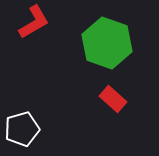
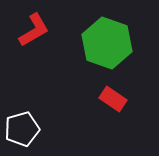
red L-shape: moved 8 px down
red rectangle: rotated 8 degrees counterclockwise
